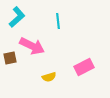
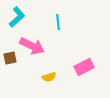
cyan line: moved 1 px down
